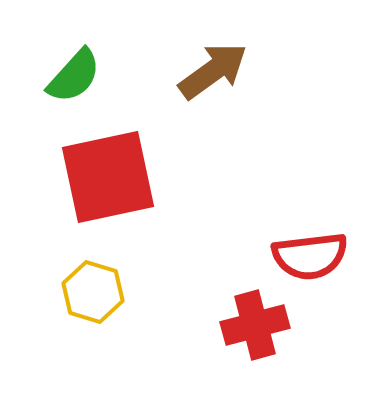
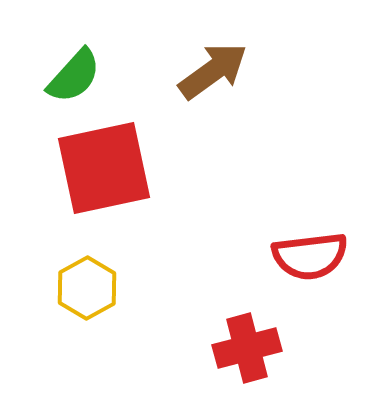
red square: moved 4 px left, 9 px up
yellow hexagon: moved 6 px left, 4 px up; rotated 14 degrees clockwise
red cross: moved 8 px left, 23 px down
